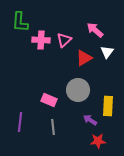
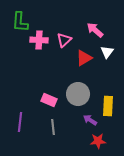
pink cross: moved 2 px left
gray circle: moved 4 px down
